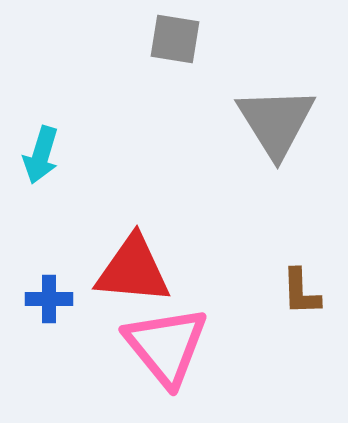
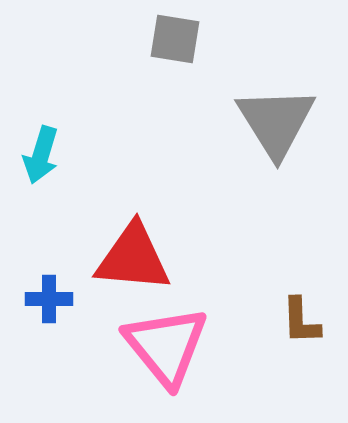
red triangle: moved 12 px up
brown L-shape: moved 29 px down
